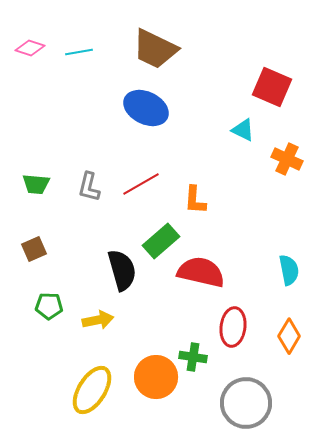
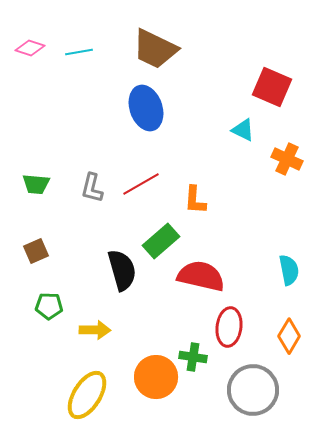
blue ellipse: rotated 45 degrees clockwise
gray L-shape: moved 3 px right, 1 px down
brown square: moved 2 px right, 2 px down
red semicircle: moved 4 px down
yellow arrow: moved 3 px left, 10 px down; rotated 12 degrees clockwise
red ellipse: moved 4 px left
yellow ellipse: moved 5 px left, 5 px down
gray circle: moved 7 px right, 13 px up
